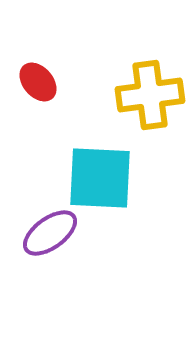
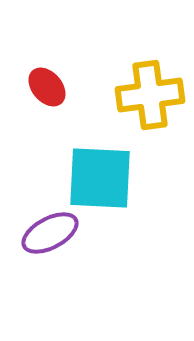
red ellipse: moved 9 px right, 5 px down
purple ellipse: rotated 8 degrees clockwise
